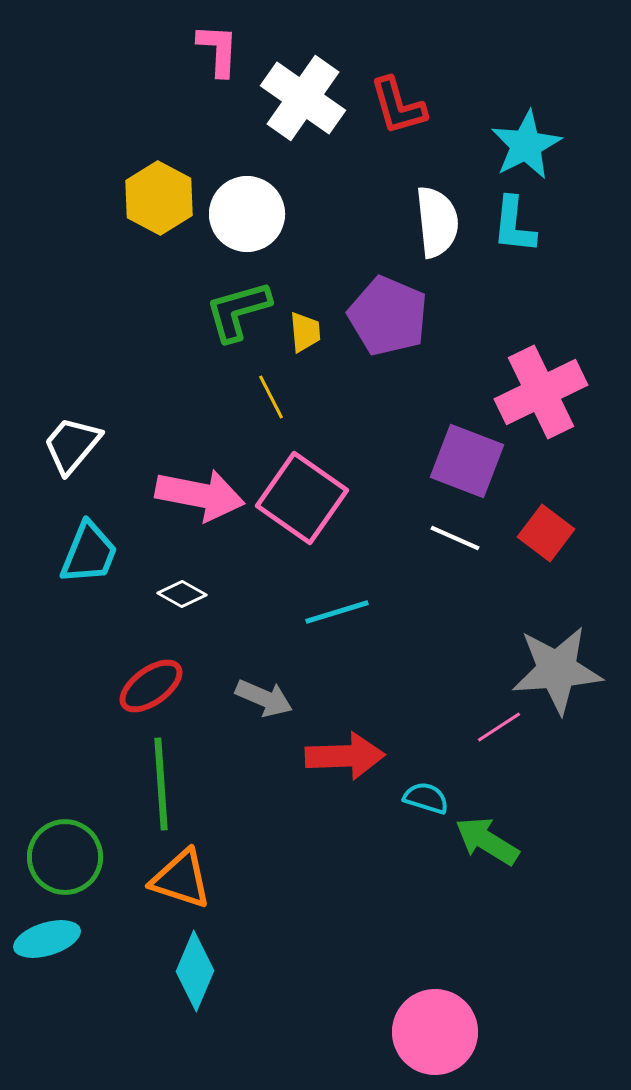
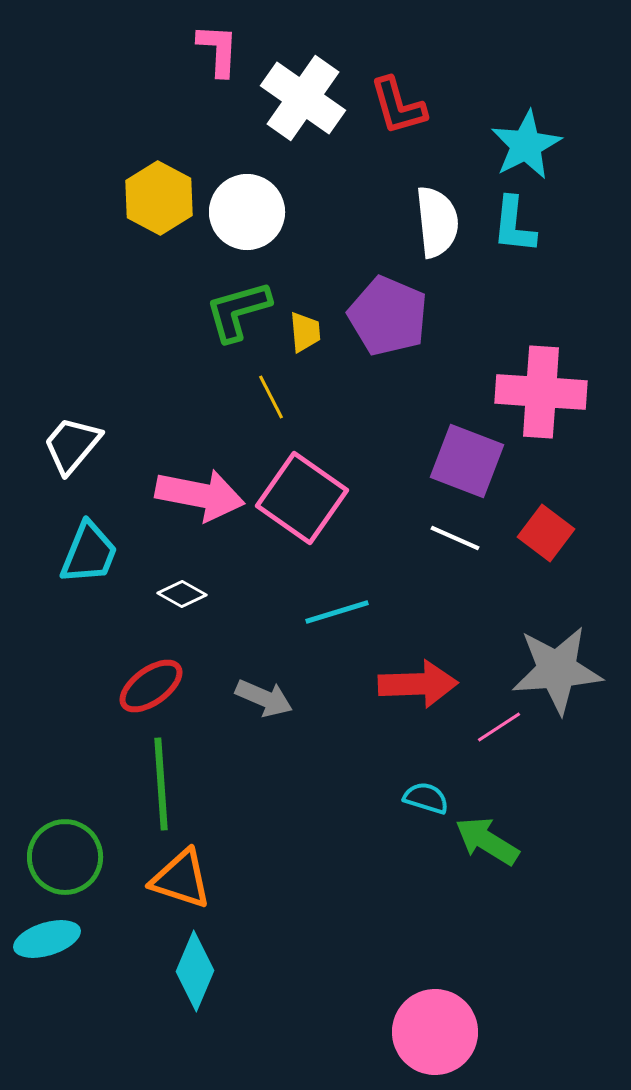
white circle: moved 2 px up
pink cross: rotated 30 degrees clockwise
red arrow: moved 73 px right, 72 px up
